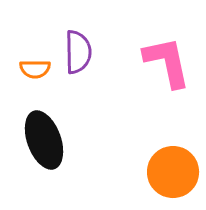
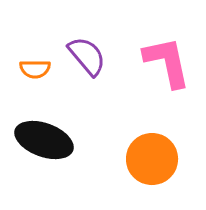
purple semicircle: moved 9 px right, 4 px down; rotated 39 degrees counterclockwise
black ellipse: rotated 50 degrees counterclockwise
orange circle: moved 21 px left, 13 px up
